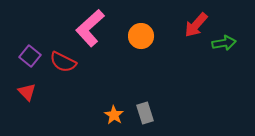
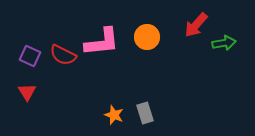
pink L-shape: moved 12 px right, 14 px down; rotated 144 degrees counterclockwise
orange circle: moved 6 px right, 1 px down
purple square: rotated 15 degrees counterclockwise
red semicircle: moved 7 px up
red triangle: rotated 12 degrees clockwise
orange star: rotated 12 degrees counterclockwise
